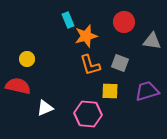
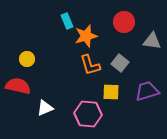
cyan rectangle: moved 1 px left, 1 px down
gray square: rotated 18 degrees clockwise
yellow square: moved 1 px right, 1 px down
